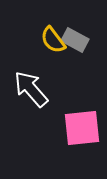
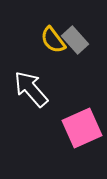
gray rectangle: rotated 20 degrees clockwise
pink square: rotated 18 degrees counterclockwise
